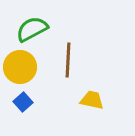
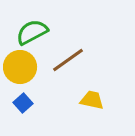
green semicircle: moved 3 px down
brown line: rotated 52 degrees clockwise
blue square: moved 1 px down
